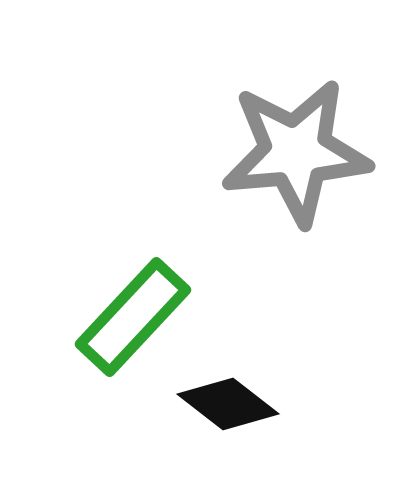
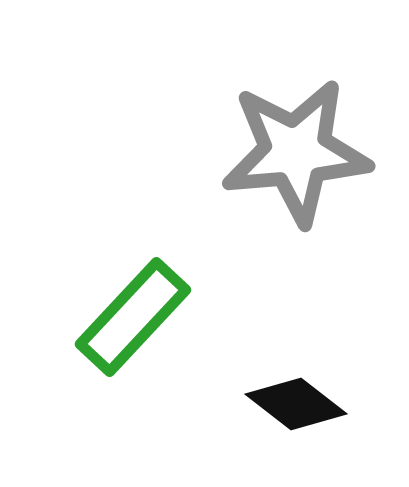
black diamond: moved 68 px right
